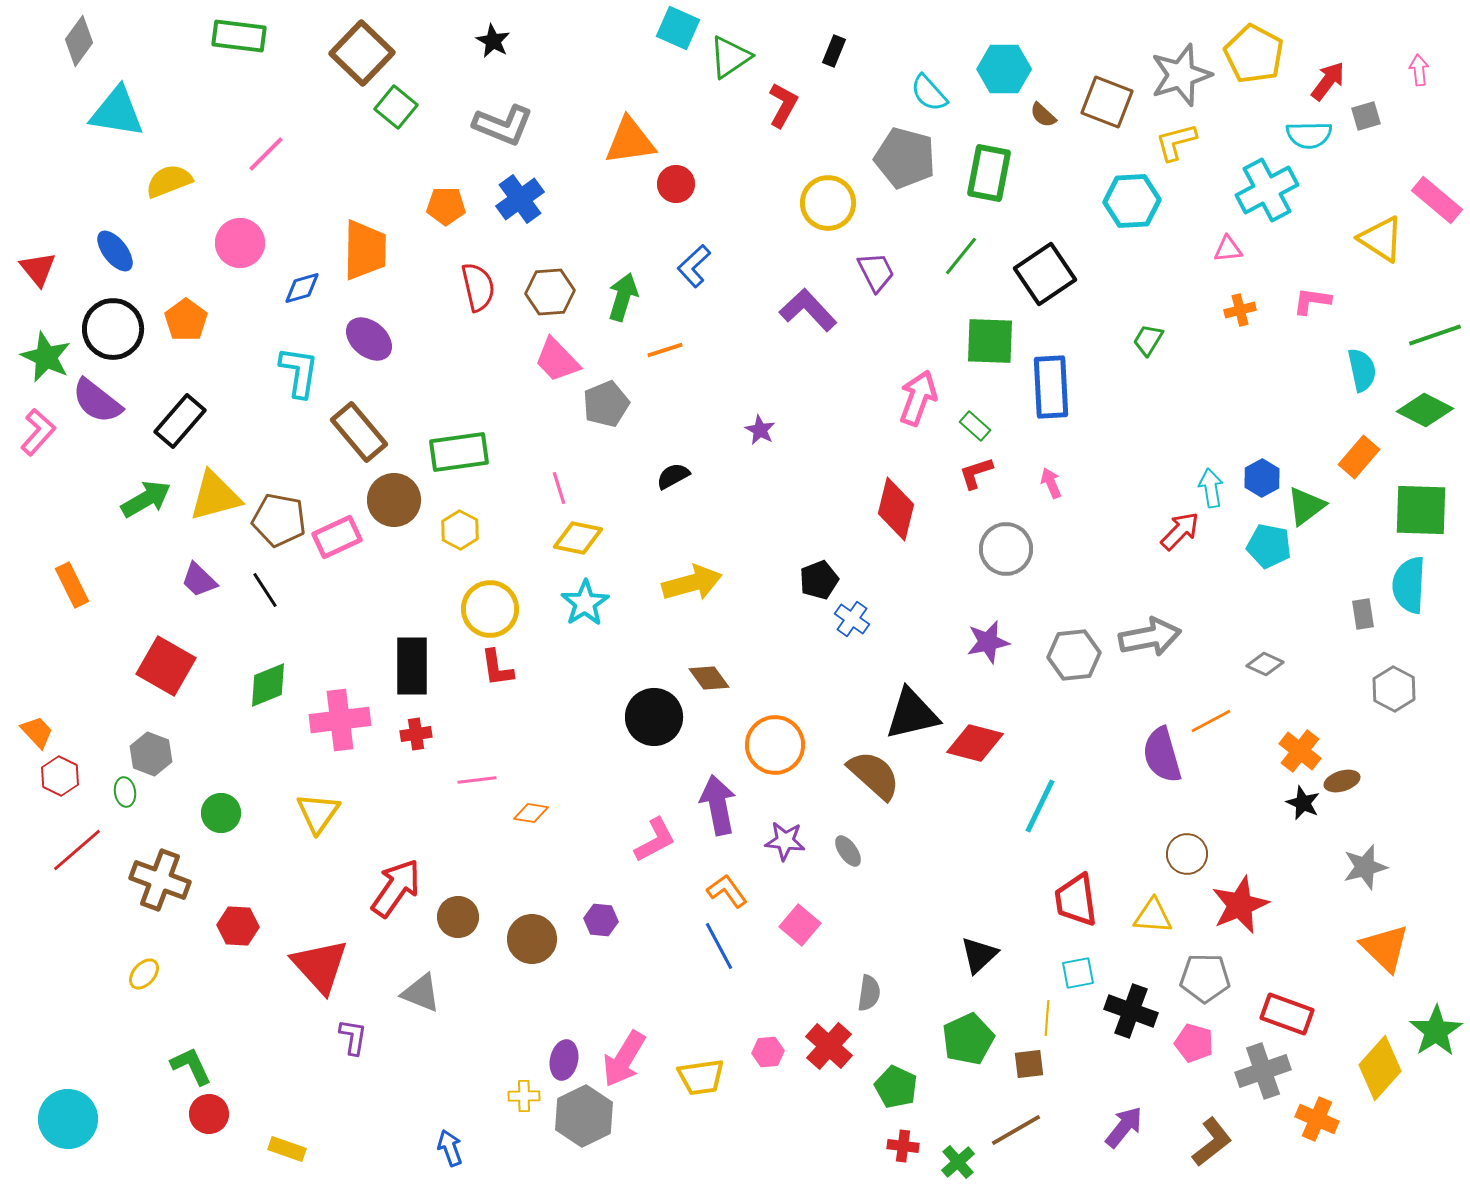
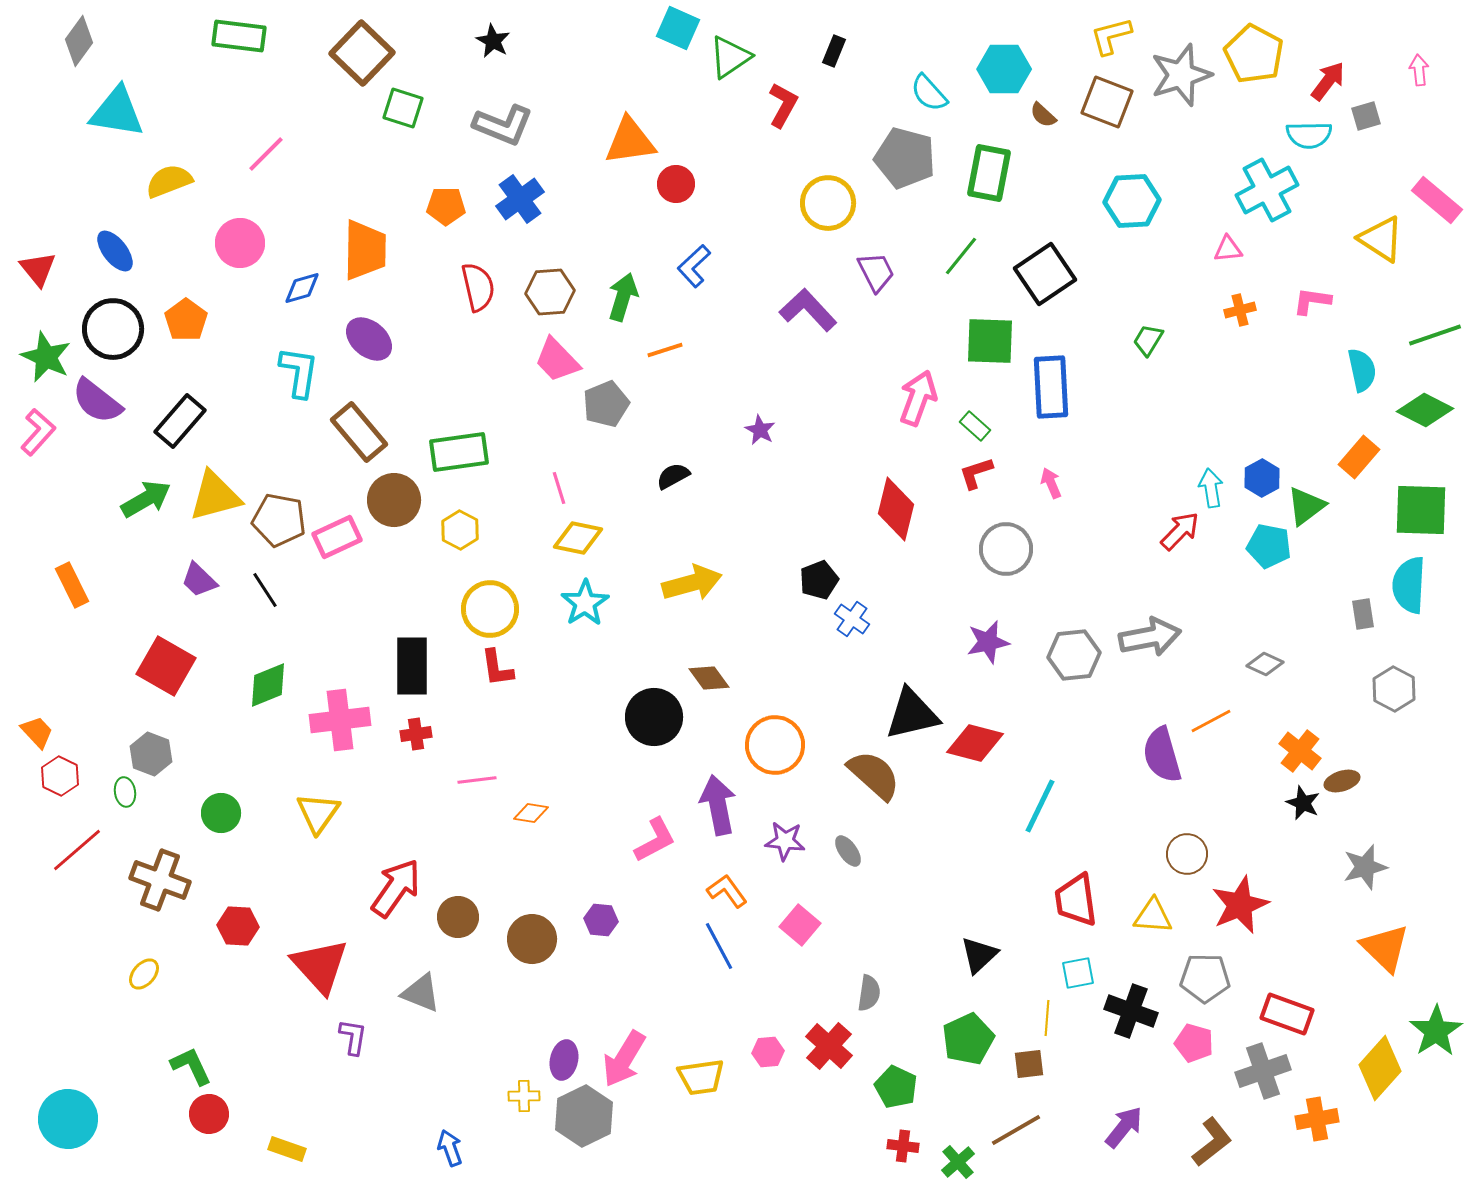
green square at (396, 107): moved 7 px right, 1 px down; rotated 21 degrees counterclockwise
yellow L-shape at (1176, 142): moved 65 px left, 106 px up
orange cross at (1317, 1119): rotated 33 degrees counterclockwise
